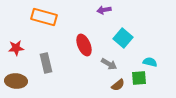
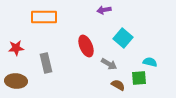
orange rectangle: rotated 15 degrees counterclockwise
red ellipse: moved 2 px right, 1 px down
brown semicircle: rotated 112 degrees counterclockwise
